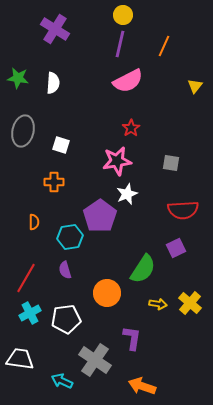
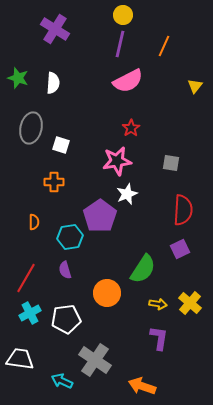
green star: rotated 10 degrees clockwise
gray ellipse: moved 8 px right, 3 px up
red semicircle: rotated 84 degrees counterclockwise
purple square: moved 4 px right, 1 px down
purple L-shape: moved 27 px right
